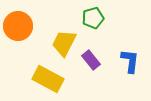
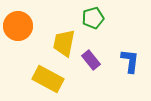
yellow trapezoid: rotated 16 degrees counterclockwise
